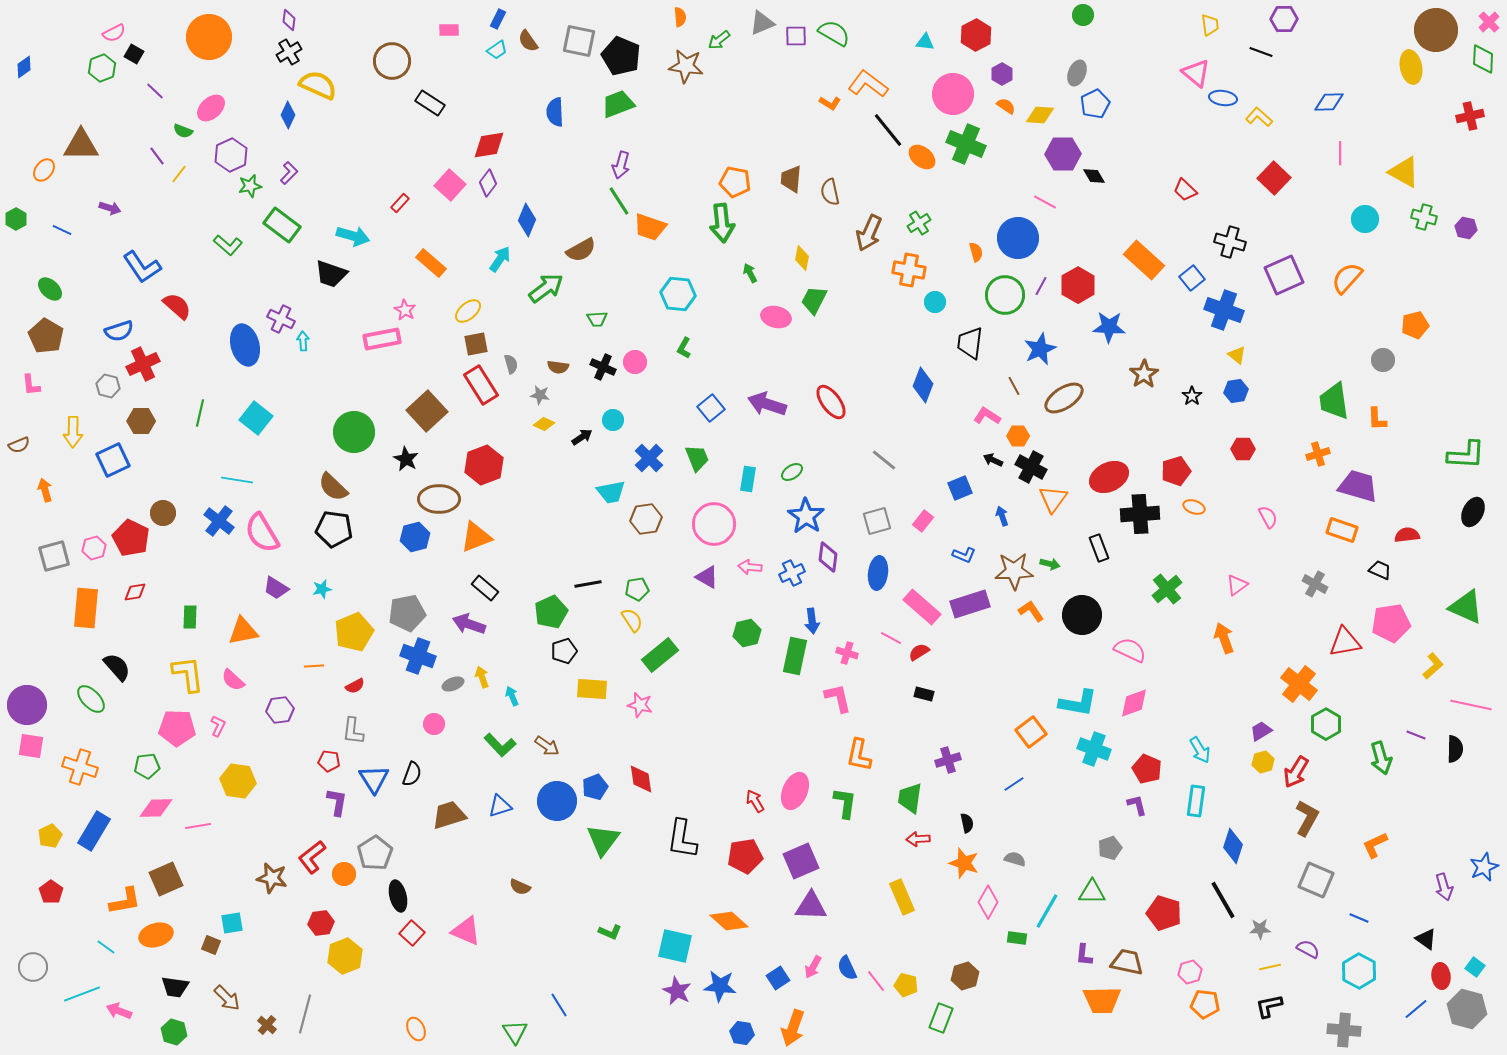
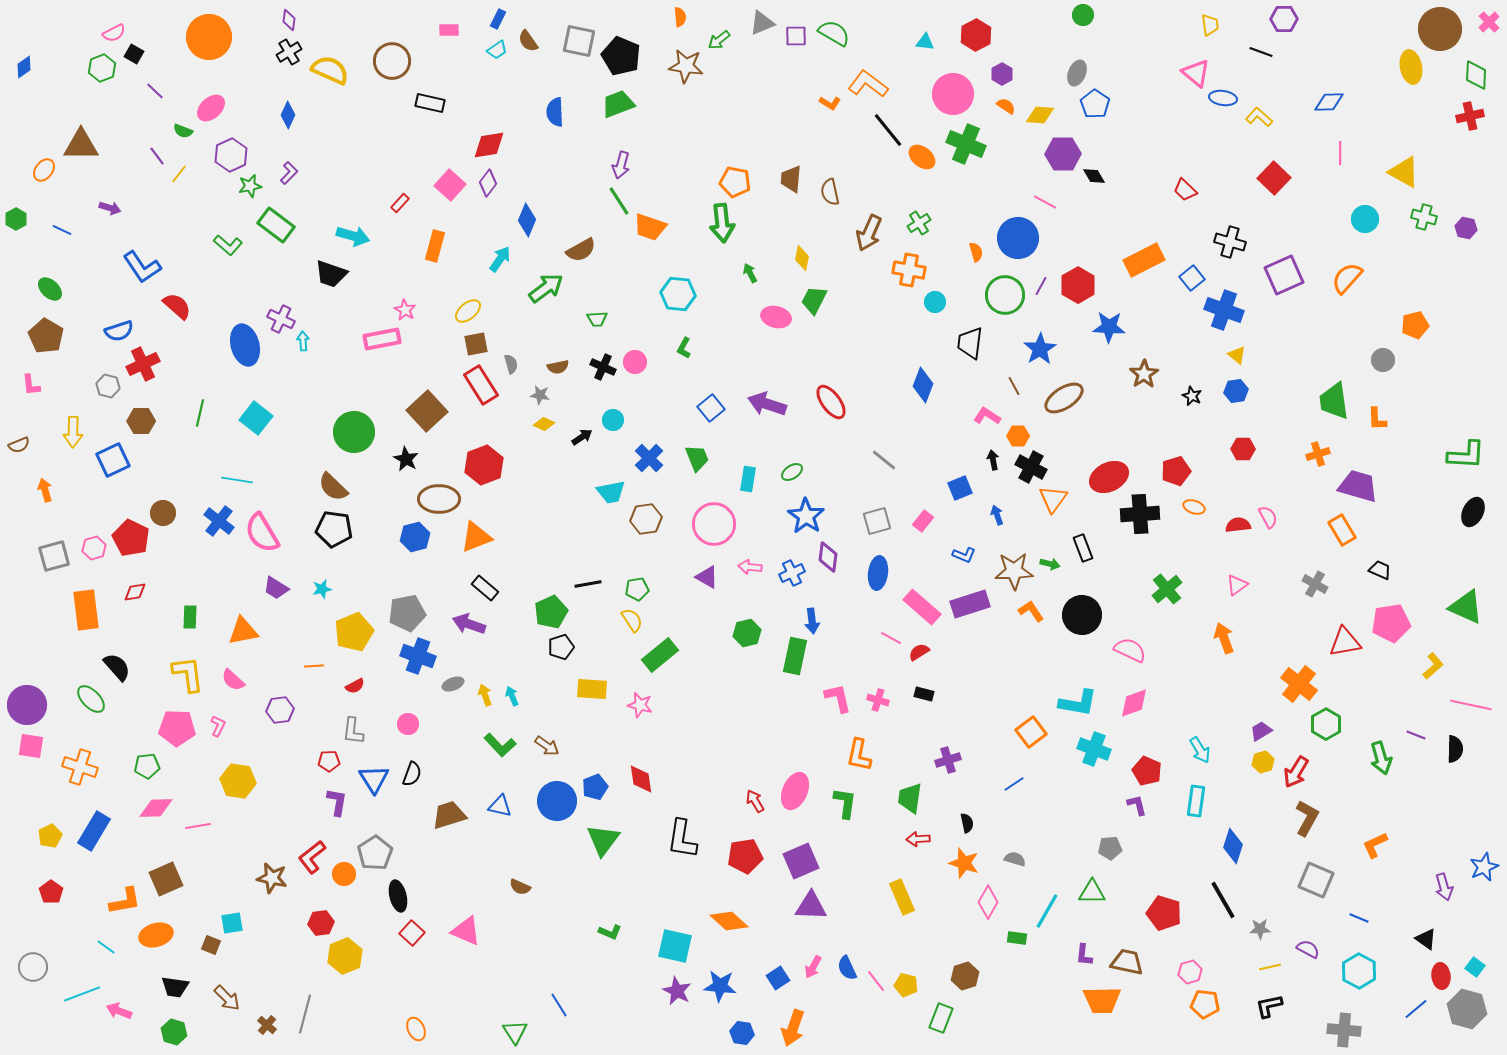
brown circle at (1436, 30): moved 4 px right, 1 px up
green diamond at (1483, 59): moved 7 px left, 16 px down
yellow semicircle at (318, 85): moved 12 px right, 15 px up
black rectangle at (430, 103): rotated 20 degrees counterclockwise
blue pentagon at (1095, 104): rotated 12 degrees counterclockwise
green rectangle at (282, 225): moved 6 px left
orange rectangle at (1144, 260): rotated 69 degrees counterclockwise
orange rectangle at (431, 263): moved 4 px right, 17 px up; rotated 64 degrees clockwise
blue star at (1040, 349): rotated 8 degrees counterclockwise
brown semicircle at (558, 367): rotated 20 degrees counterclockwise
black star at (1192, 396): rotated 12 degrees counterclockwise
black arrow at (993, 460): rotated 54 degrees clockwise
blue arrow at (1002, 516): moved 5 px left, 1 px up
orange rectangle at (1342, 530): rotated 40 degrees clockwise
red semicircle at (1407, 535): moved 169 px left, 10 px up
black rectangle at (1099, 548): moved 16 px left
orange rectangle at (86, 608): moved 2 px down; rotated 12 degrees counterclockwise
black pentagon at (564, 651): moved 3 px left, 4 px up
pink cross at (847, 653): moved 31 px right, 47 px down
yellow arrow at (482, 677): moved 3 px right, 18 px down
pink circle at (434, 724): moved 26 px left
red pentagon at (329, 761): rotated 10 degrees counterclockwise
red pentagon at (1147, 769): moved 2 px down
blue triangle at (500, 806): rotated 30 degrees clockwise
gray pentagon at (1110, 848): rotated 15 degrees clockwise
